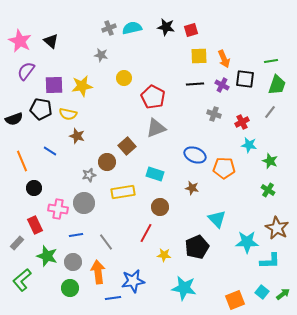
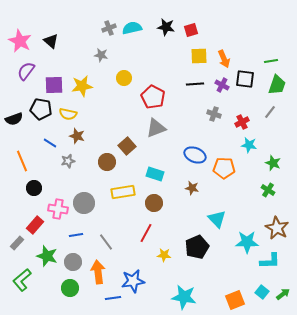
blue line at (50, 151): moved 8 px up
green star at (270, 161): moved 3 px right, 2 px down
gray star at (89, 175): moved 21 px left, 14 px up
brown circle at (160, 207): moved 6 px left, 4 px up
red rectangle at (35, 225): rotated 66 degrees clockwise
cyan star at (184, 288): moved 9 px down
